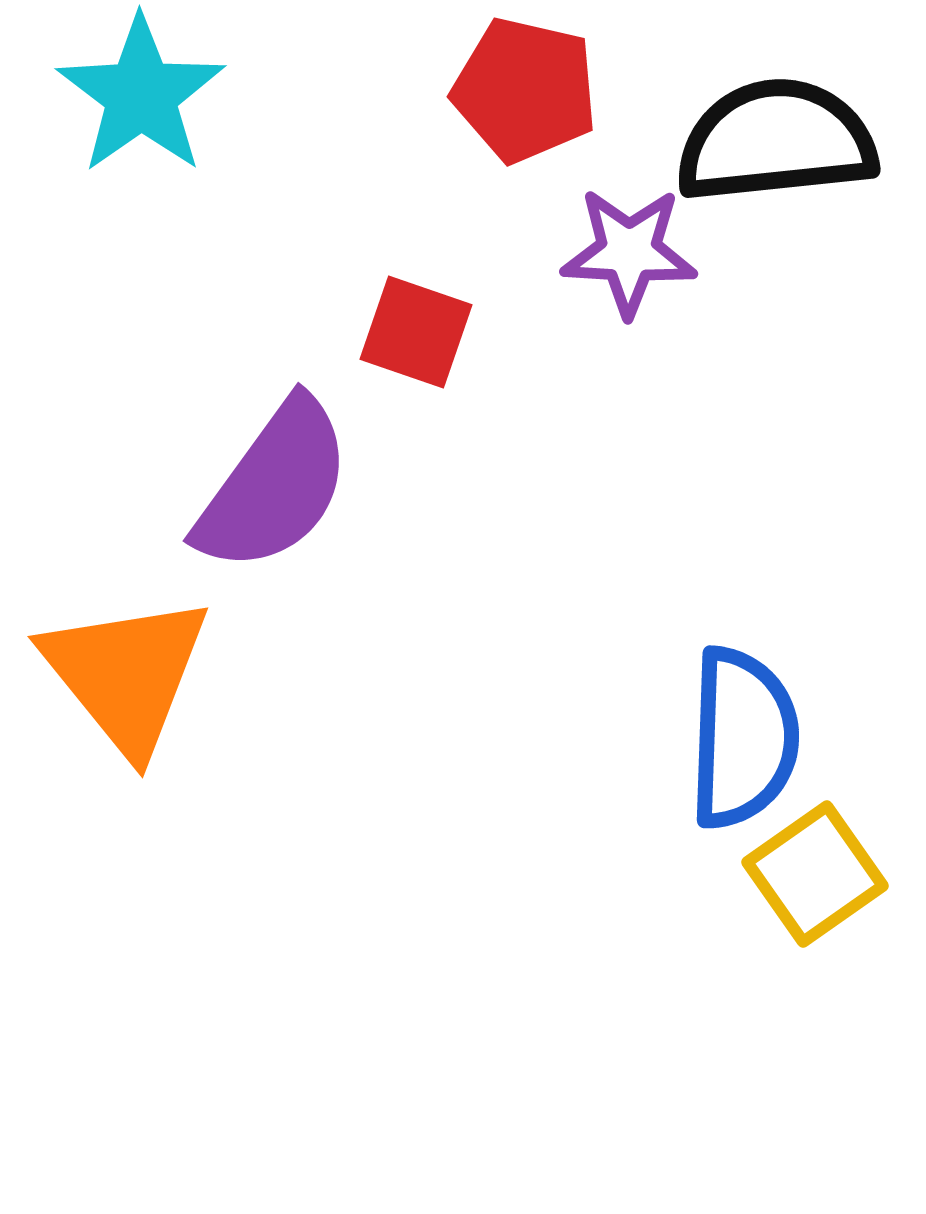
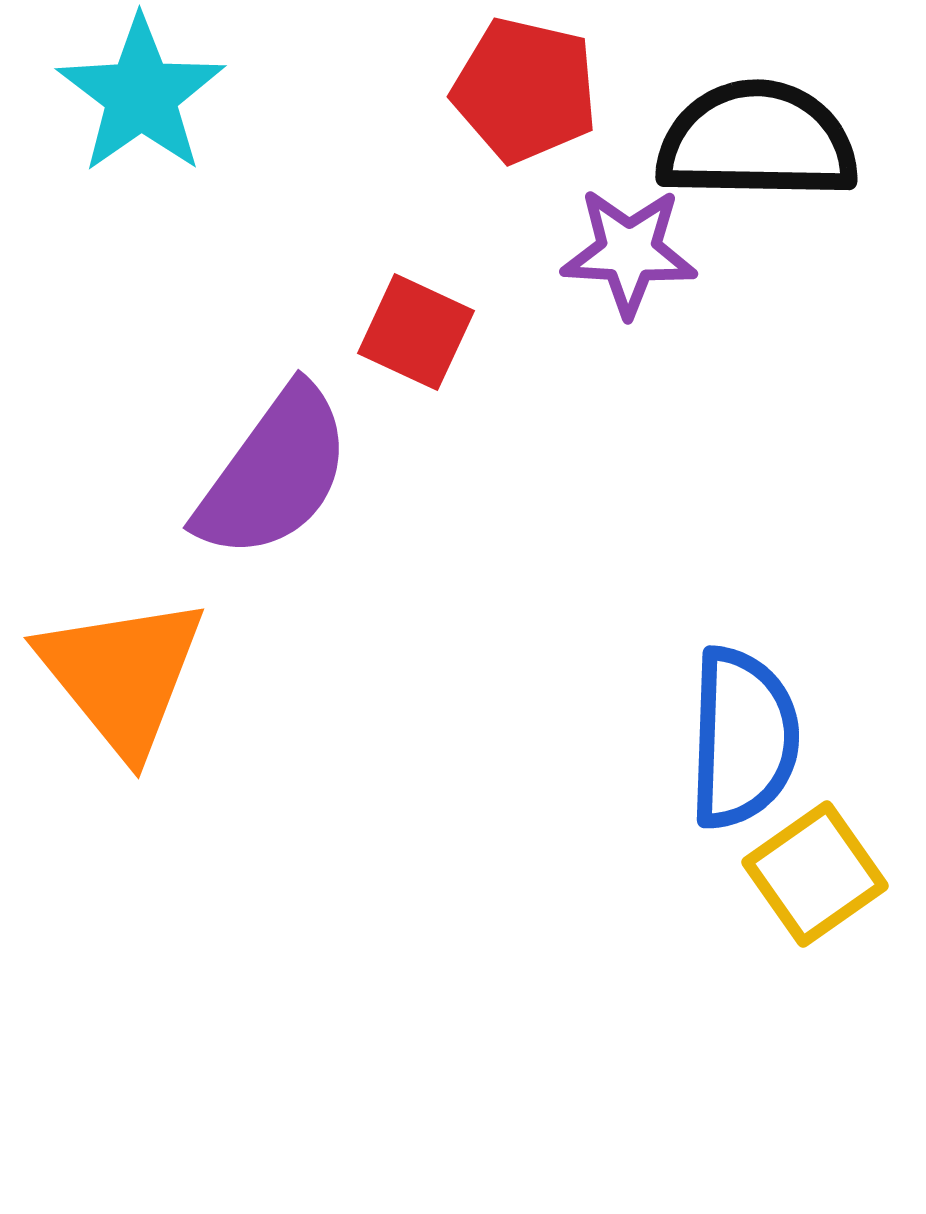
black semicircle: moved 19 px left; rotated 7 degrees clockwise
red square: rotated 6 degrees clockwise
purple semicircle: moved 13 px up
orange triangle: moved 4 px left, 1 px down
